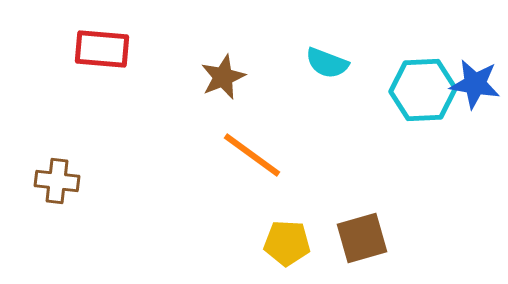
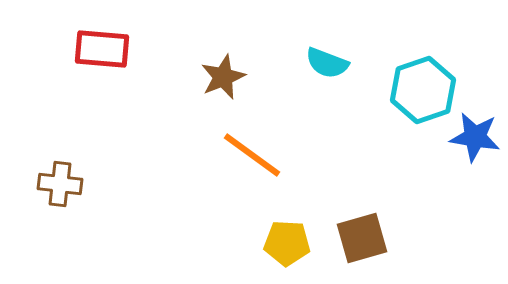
blue star: moved 53 px down
cyan hexagon: rotated 16 degrees counterclockwise
brown cross: moved 3 px right, 3 px down
